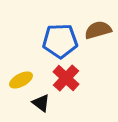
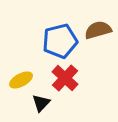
blue pentagon: rotated 12 degrees counterclockwise
red cross: moved 1 px left
black triangle: rotated 36 degrees clockwise
